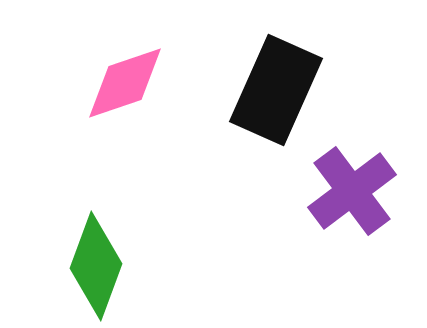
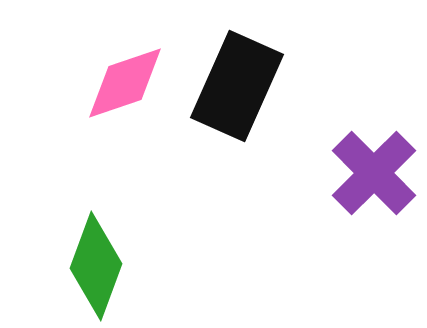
black rectangle: moved 39 px left, 4 px up
purple cross: moved 22 px right, 18 px up; rotated 8 degrees counterclockwise
